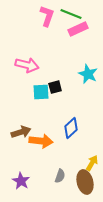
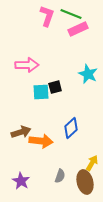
pink arrow: rotated 15 degrees counterclockwise
